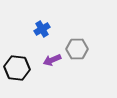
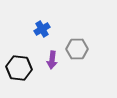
purple arrow: rotated 60 degrees counterclockwise
black hexagon: moved 2 px right
